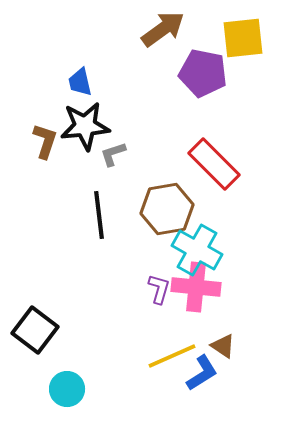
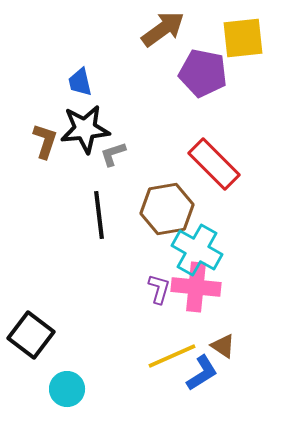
black star: moved 3 px down
black square: moved 4 px left, 5 px down
